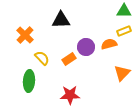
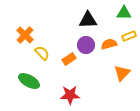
green triangle: moved 2 px down
black triangle: moved 27 px right
yellow rectangle: moved 5 px right, 5 px down
purple circle: moved 2 px up
yellow semicircle: moved 5 px up
green ellipse: rotated 65 degrees counterclockwise
